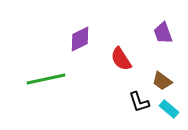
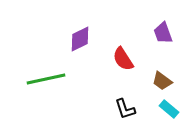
red semicircle: moved 2 px right
black L-shape: moved 14 px left, 7 px down
